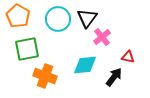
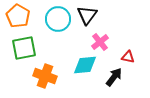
black triangle: moved 3 px up
pink cross: moved 2 px left, 5 px down
green square: moved 3 px left, 1 px up
